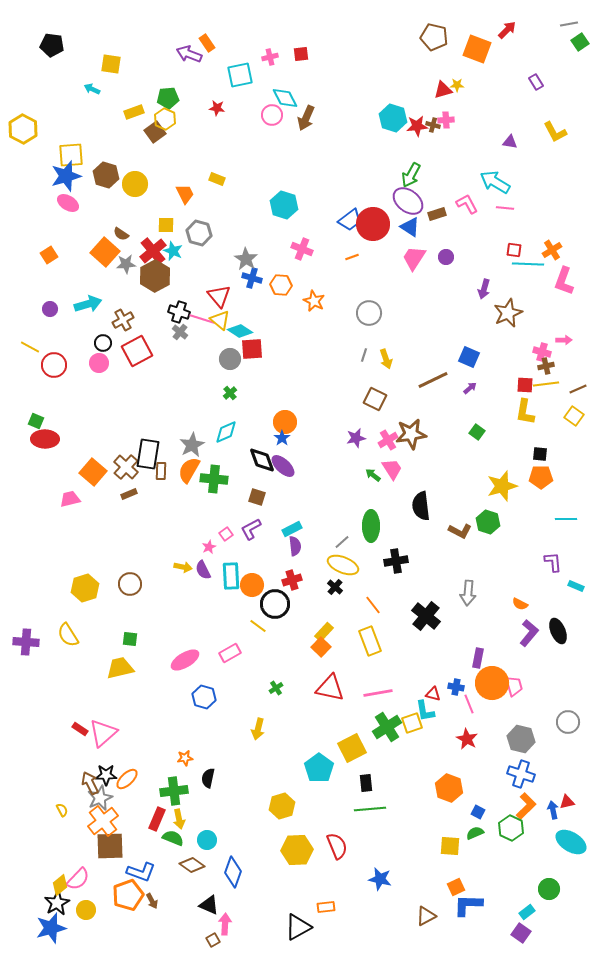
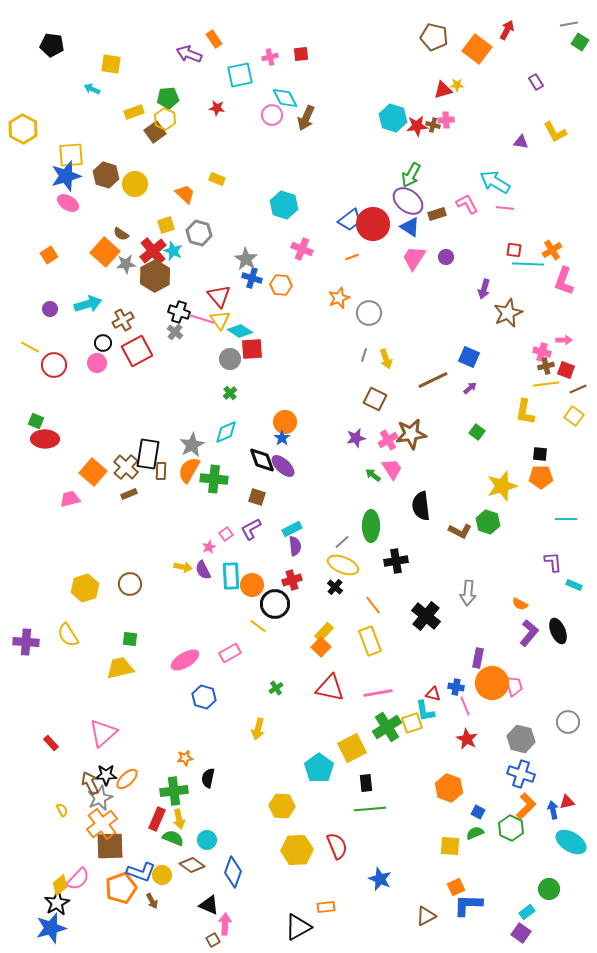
red arrow at (507, 30): rotated 18 degrees counterclockwise
green square at (580, 42): rotated 24 degrees counterclockwise
orange rectangle at (207, 43): moved 7 px right, 4 px up
orange square at (477, 49): rotated 16 degrees clockwise
purple triangle at (510, 142): moved 11 px right
orange trapezoid at (185, 194): rotated 20 degrees counterclockwise
yellow square at (166, 225): rotated 18 degrees counterclockwise
orange star at (314, 301): moved 25 px right, 3 px up; rotated 25 degrees clockwise
yellow triangle at (220, 320): rotated 15 degrees clockwise
gray cross at (180, 332): moved 5 px left
pink circle at (99, 363): moved 2 px left
red square at (525, 385): moved 41 px right, 15 px up; rotated 18 degrees clockwise
cyan rectangle at (576, 586): moved 2 px left, 1 px up
pink line at (469, 704): moved 4 px left, 2 px down
red rectangle at (80, 729): moved 29 px left, 14 px down; rotated 14 degrees clockwise
yellow hexagon at (282, 806): rotated 20 degrees clockwise
orange cross at (103, 821): moved 1 px left, 3 px down
blue star at (380, 879): rotated 10 degrees clockwise
orange pentagon at (128, 895): moved 7 px left, 7 px up
yellow circle at (86, 910): moved 76 px right, 35 px up
